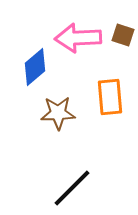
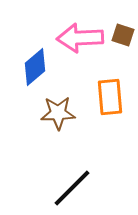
pink arrow: moved 2 px right
